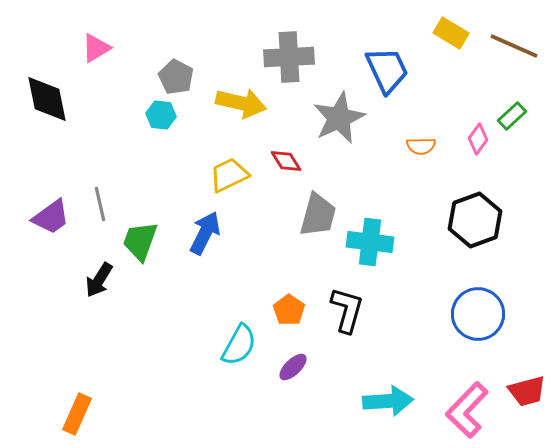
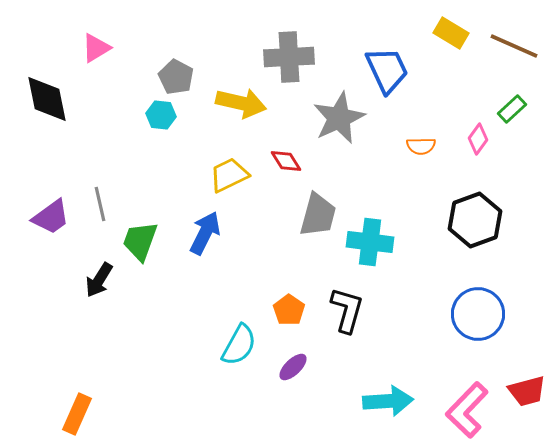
green rectangle: moved 7 px up
